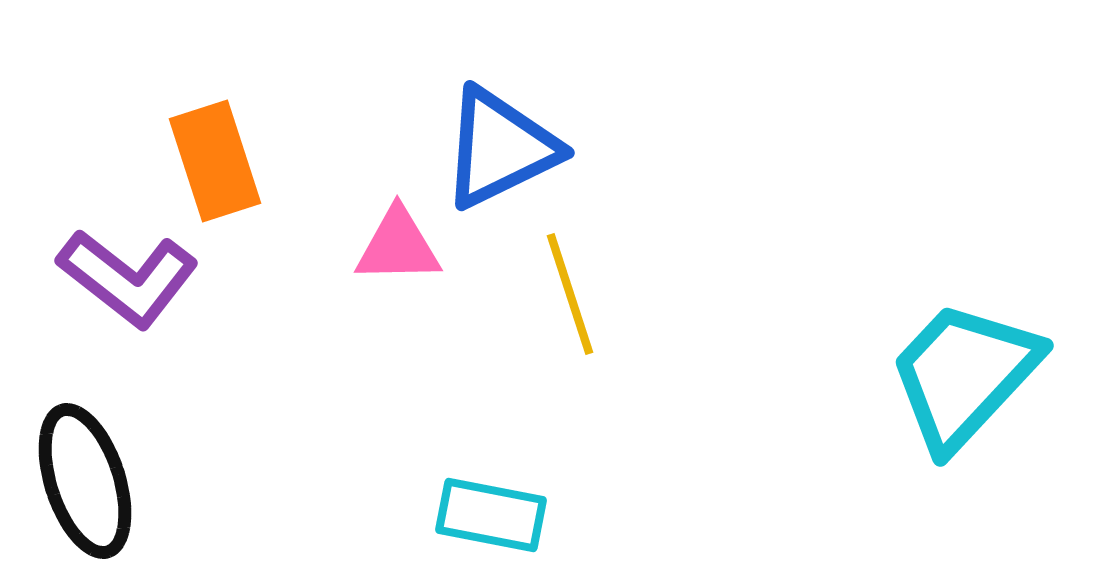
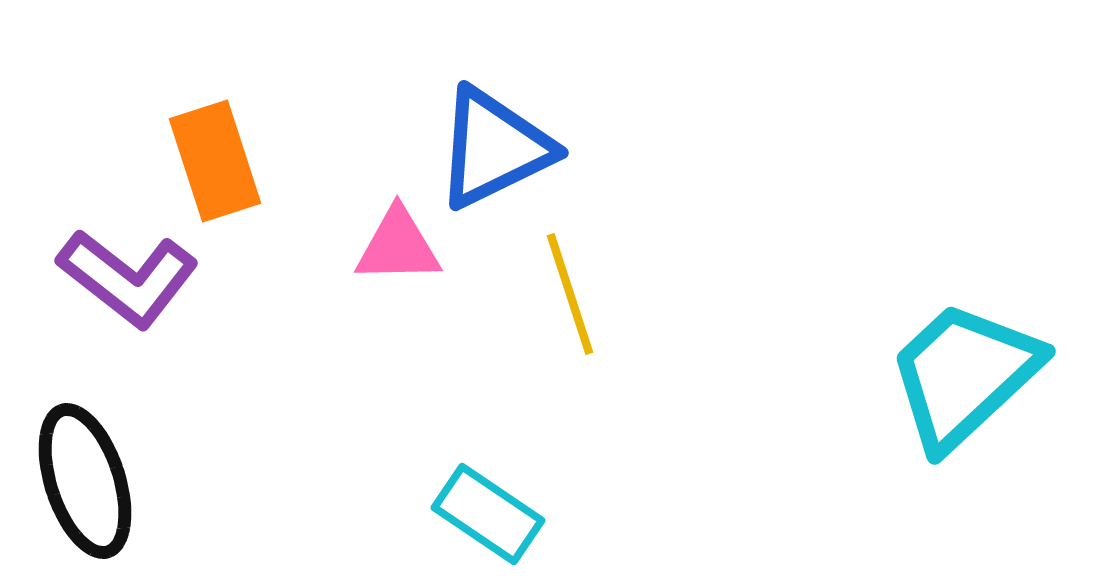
blue triangle: moved 6 px left
cyan trapezoid: rotated 4 degrees clockwise
cyan rectangle: moved 3 px left, 1 px up; rotated 23 degrees clockwise
